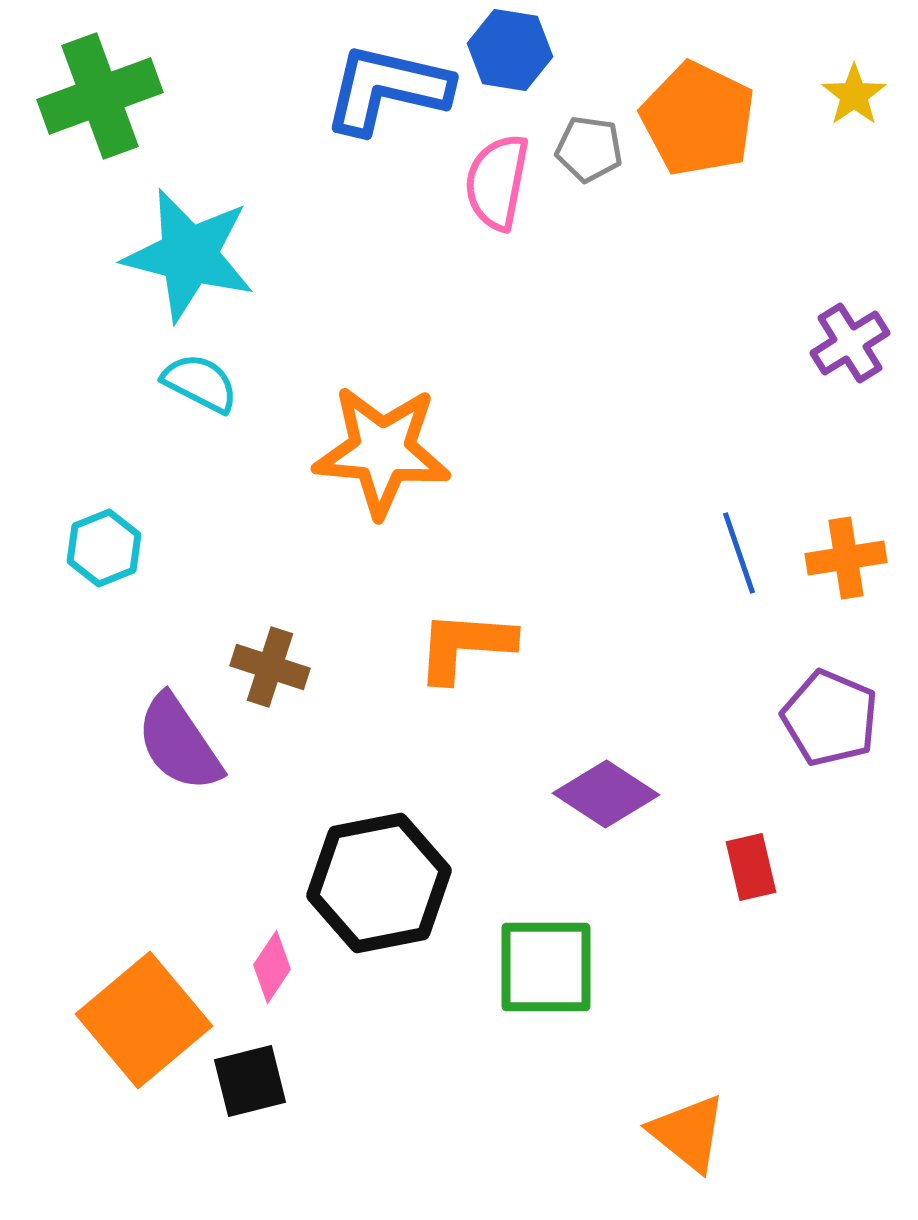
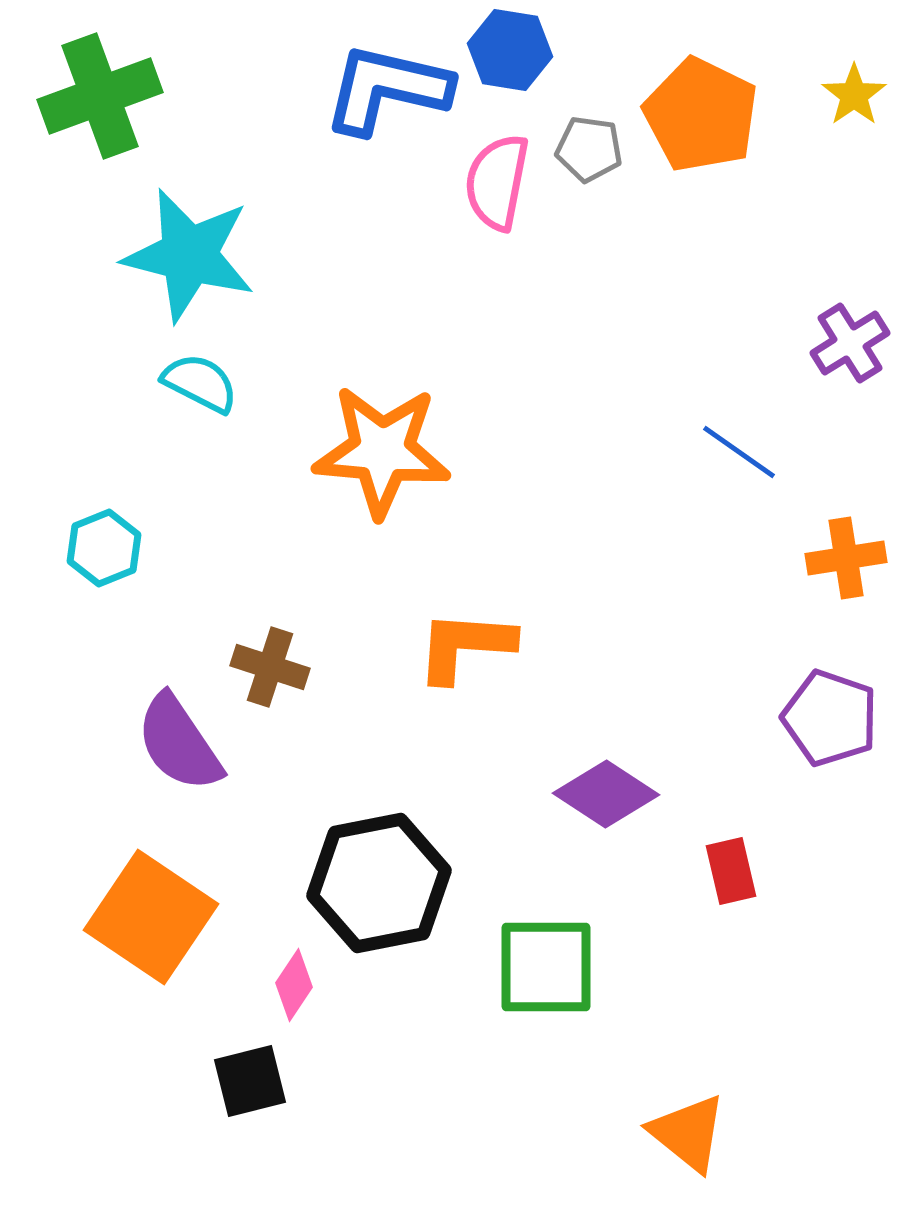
orange pentagon: moved 3 px right, 4 px up
blue line: moved 101 px up; rotated 36 degrees counterclockwise
purple pentagon: rotated 4 degrees counterclockwise
red rectangle: moved 20 px left, 4 px down
pink diamond: moved 22 px right, 18 px down
orange square: moved 7 px right, 103 px up; rotated 16 degrees counterclockwise
